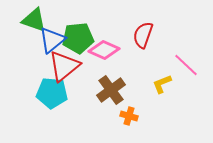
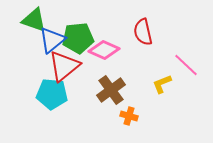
red semicircle: moved 3 px up; rotated 32 degrees counterclockwise
cyan pentagon: moved 1 px down
